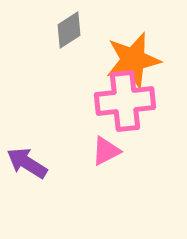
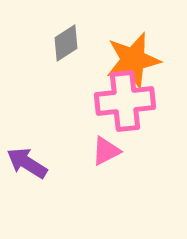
gray diamond: moved 3 px left, 13 px down
